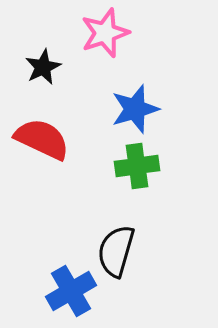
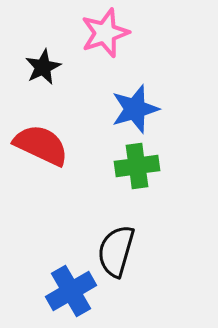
red semicircle: moved 1 px left, 6 px down
